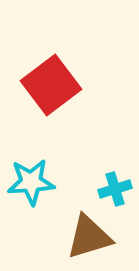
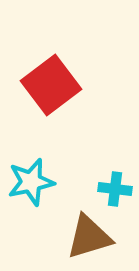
cyan star: rotated 9 degrees counterclockwise
cyan cross: rotated 24 degrees clockwise
